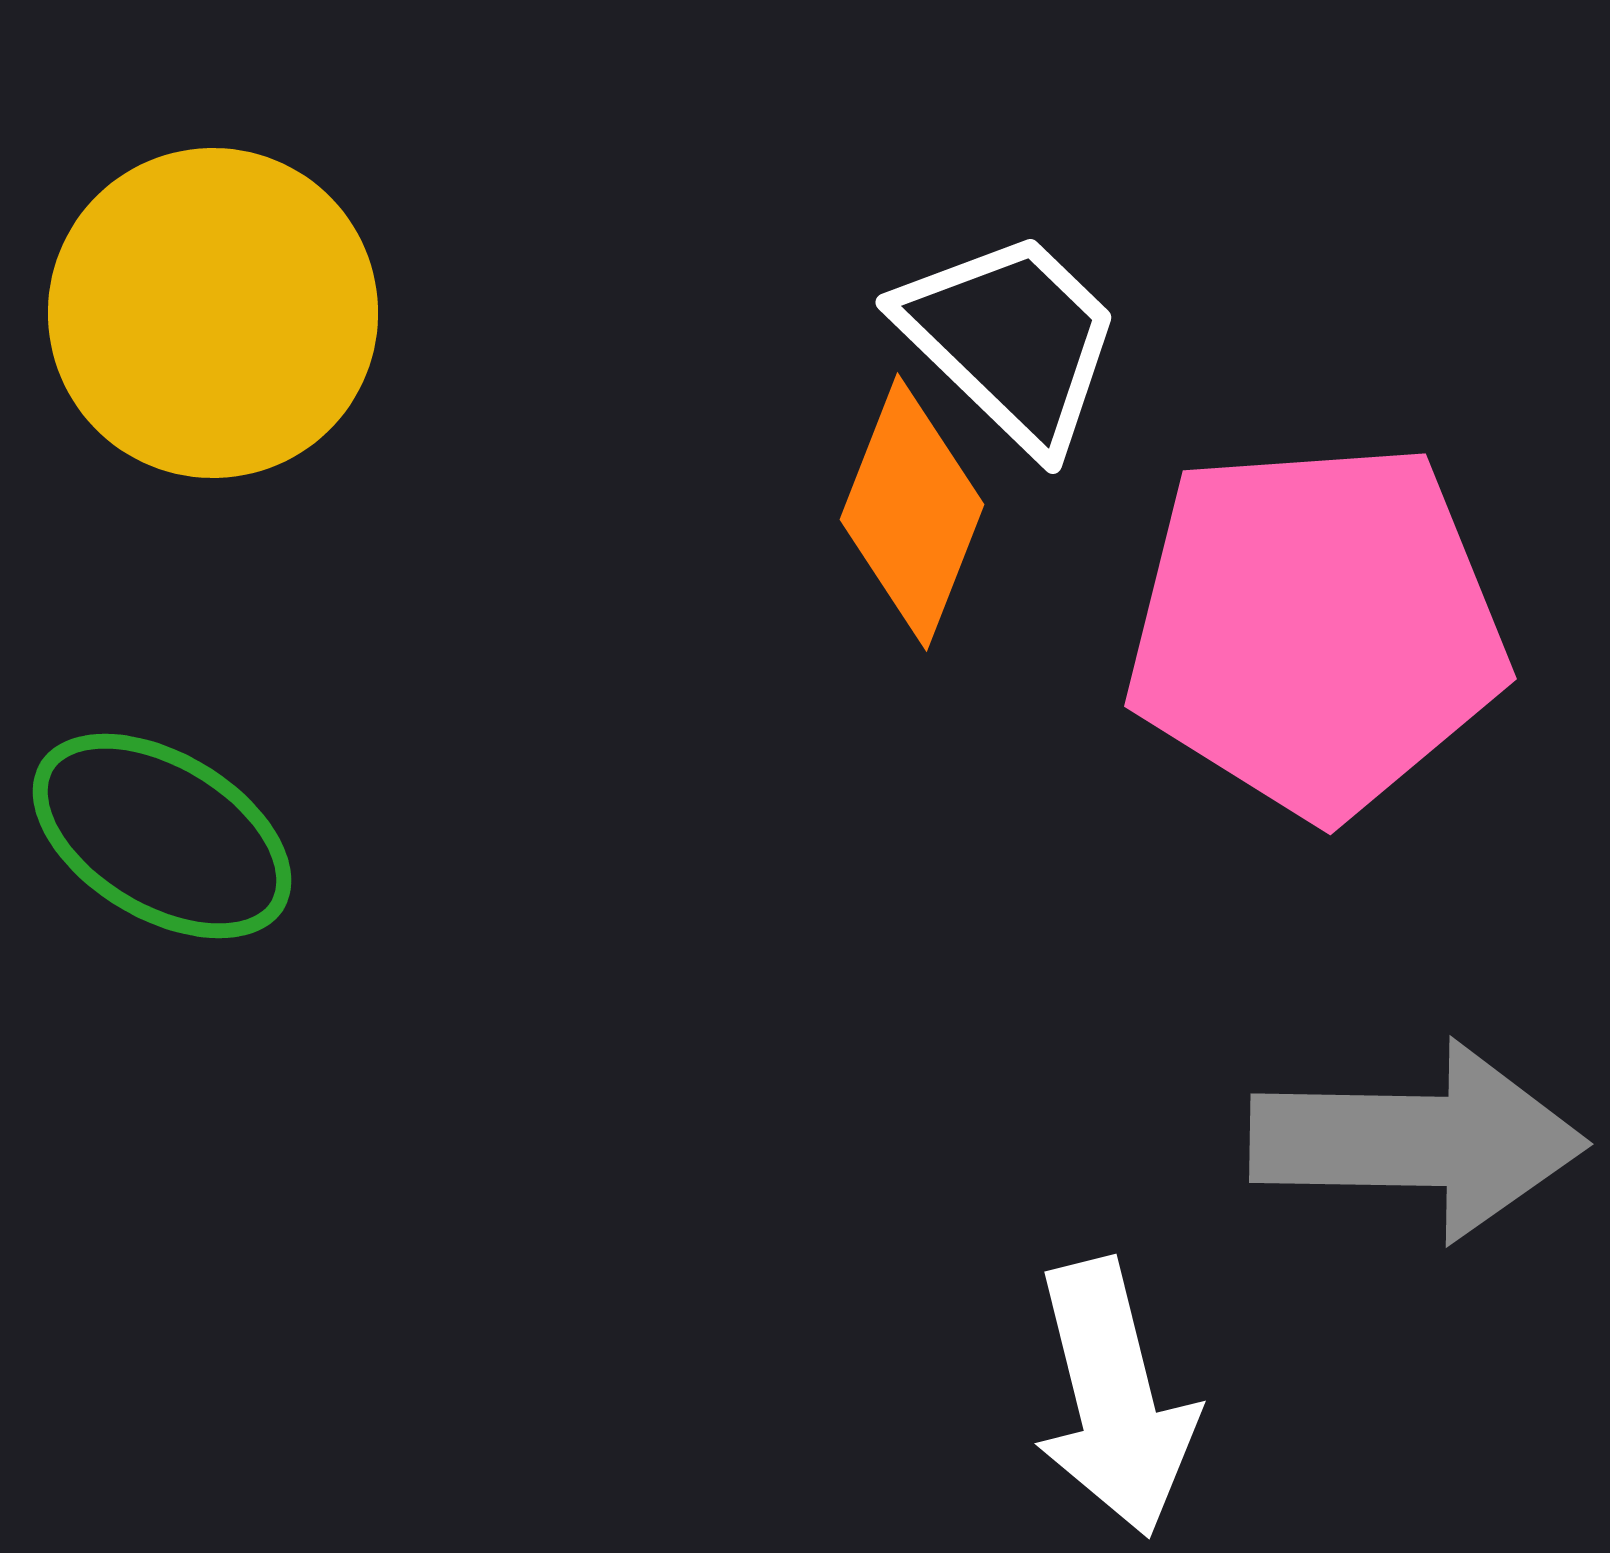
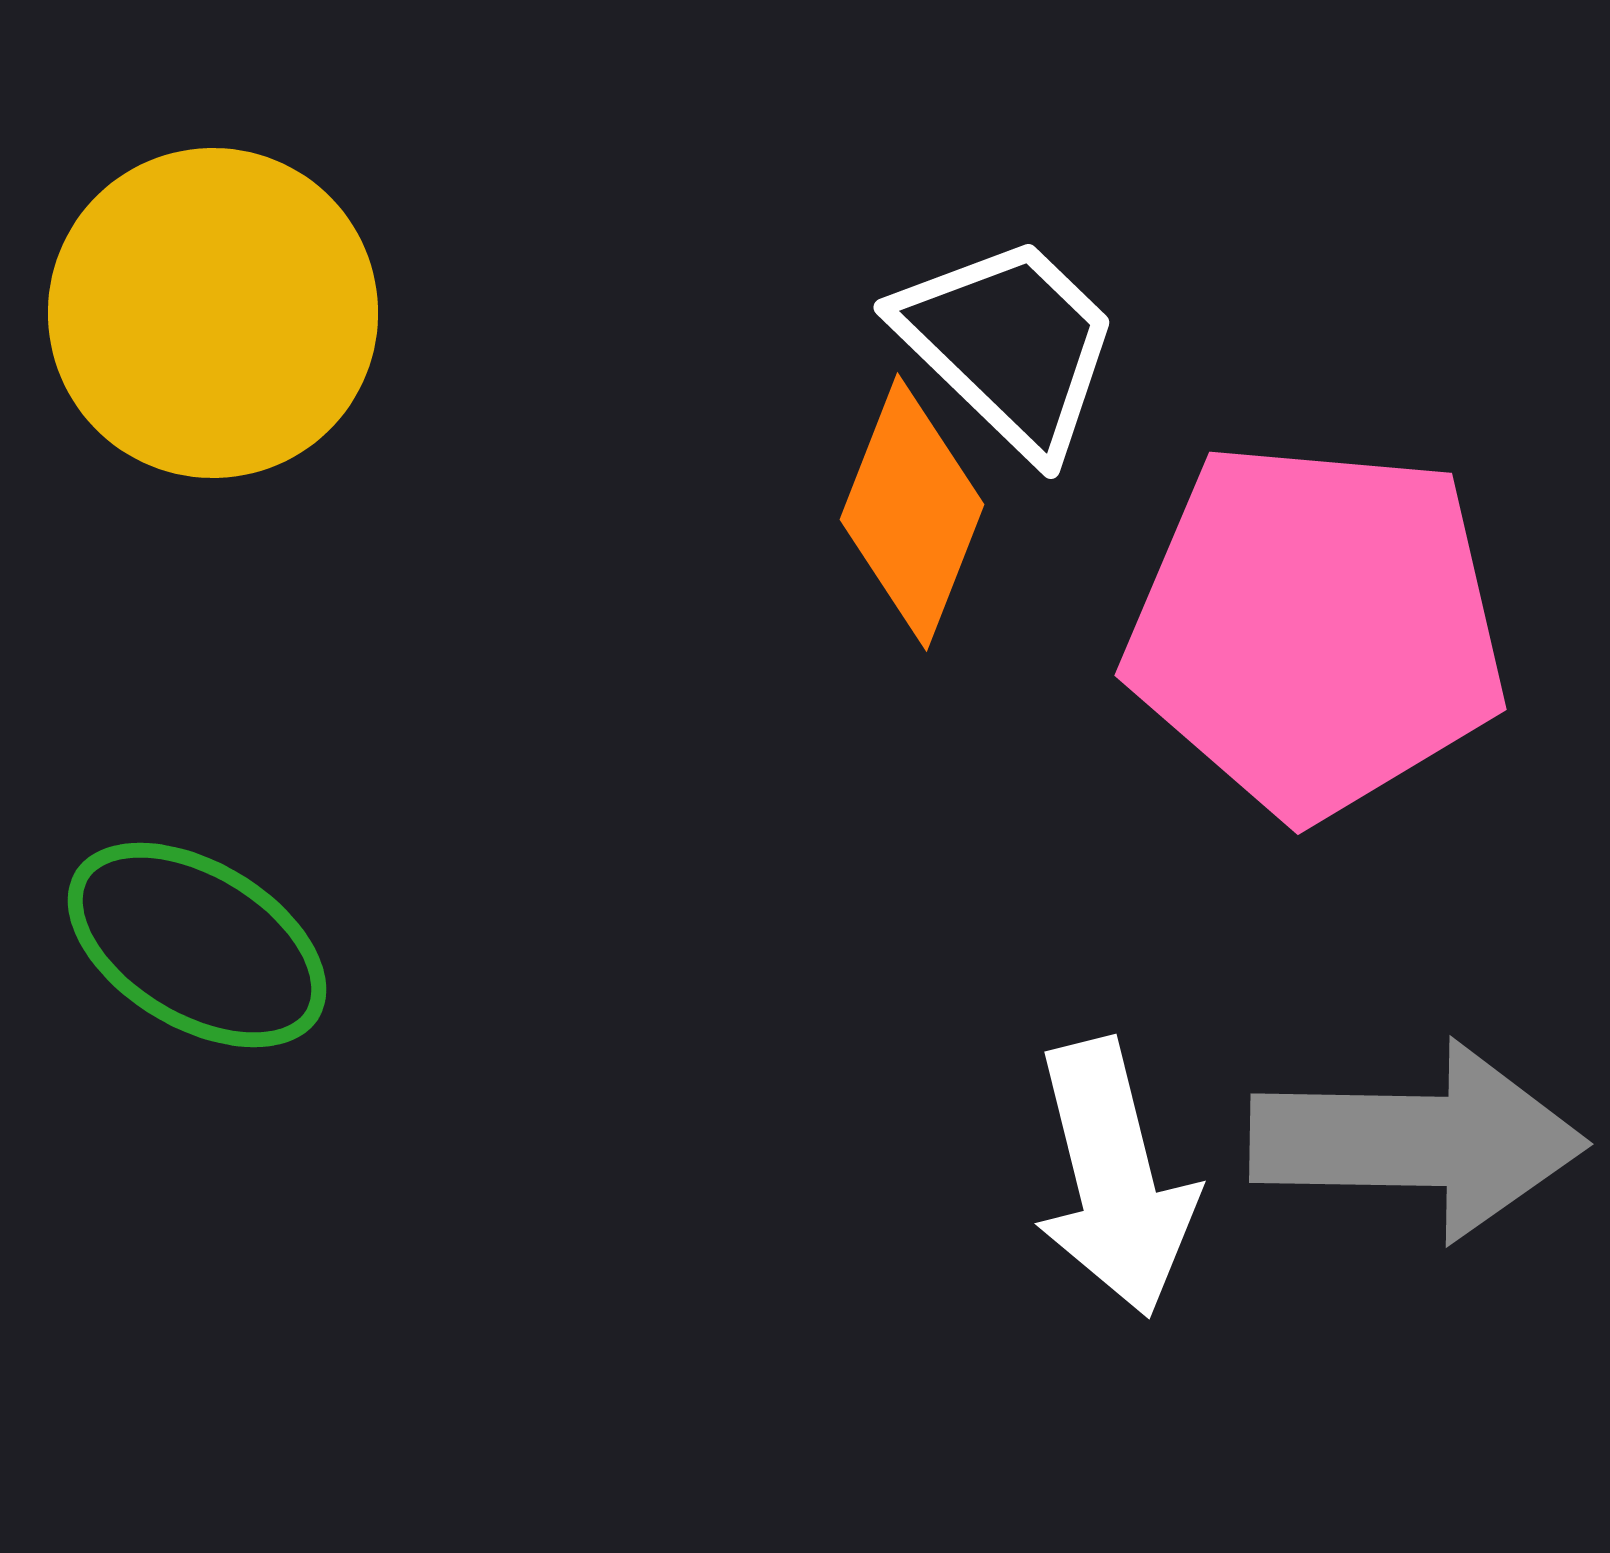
white trapezoid: moved 2 px left, 5 px down
pink pentagon: rotated 9 degrees clockwise
green ellipse: moved 35 px right, 109 px down
white arrow: moved 220 px up
